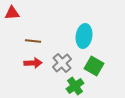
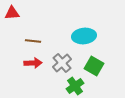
cyan ellipse: rotated 75 degrees clockwise
